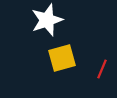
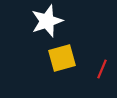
white star: moved 1 px down
